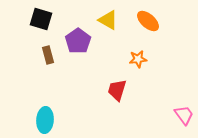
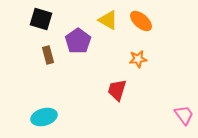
orange ellipse: moved 7 px left
cyan ellipse: moved 1 px left, 3 px up; rotated 70 degrees clockwise
